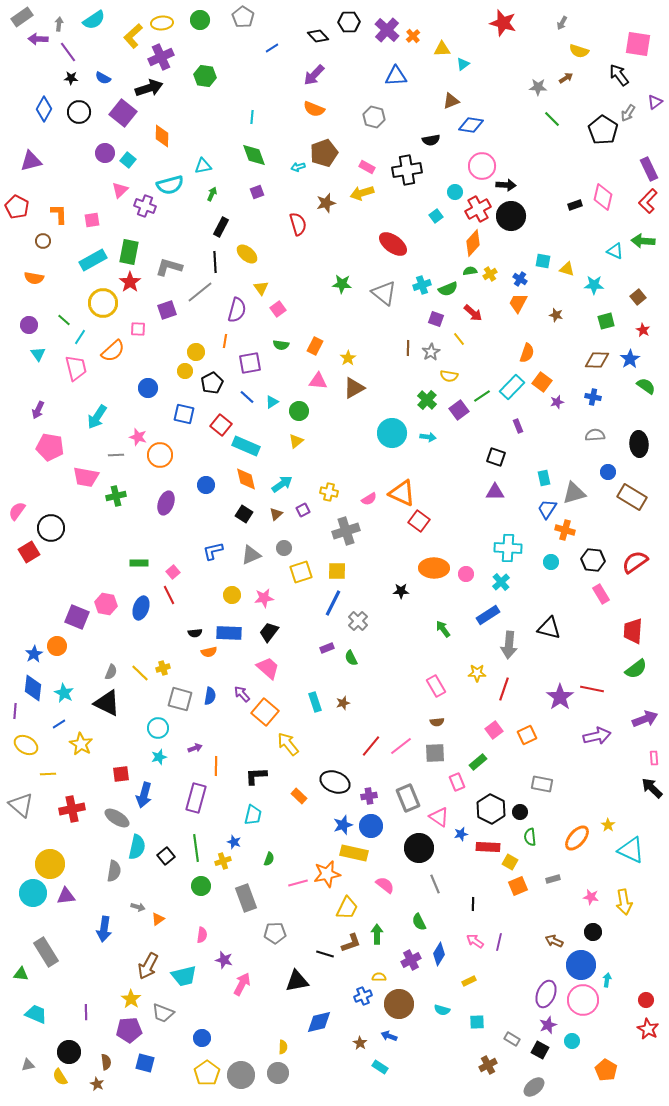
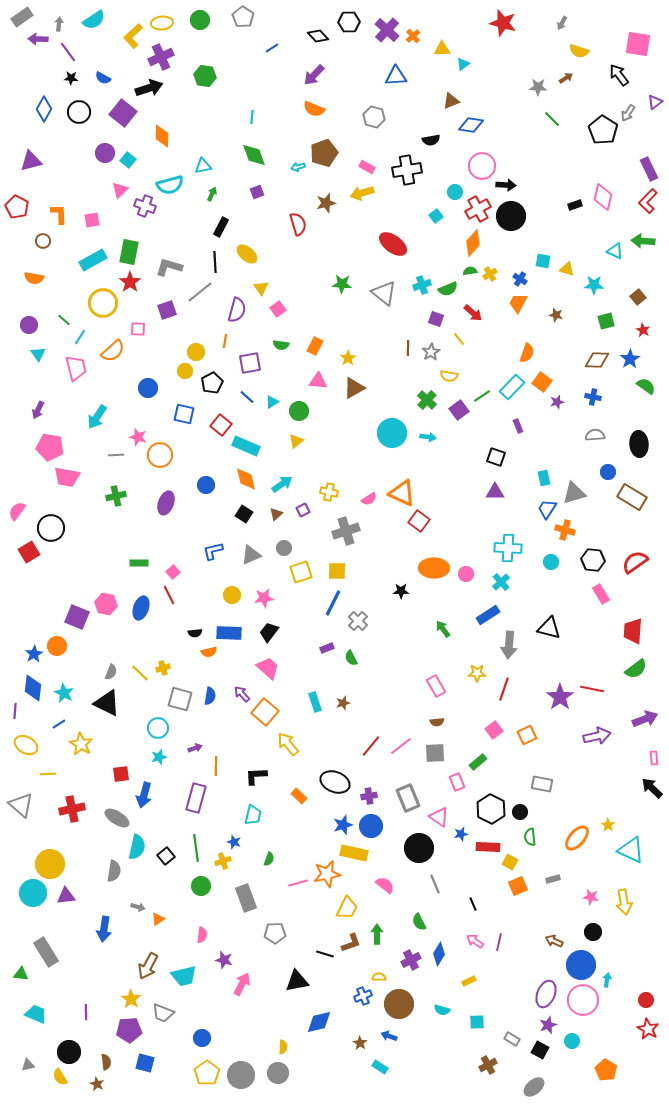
pink trapezoid at (86, 477): moved 19 px left
black line at (473, 904): rotated 24 degrees counterclockwise
